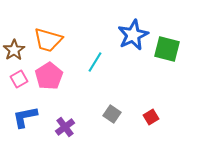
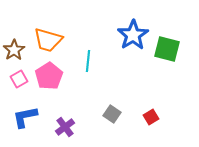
blue star: rotated 8 degrees counterclockwise
cyan line: moved 7 px left, 1 px up; rotated 25 degrees counterclockwise
